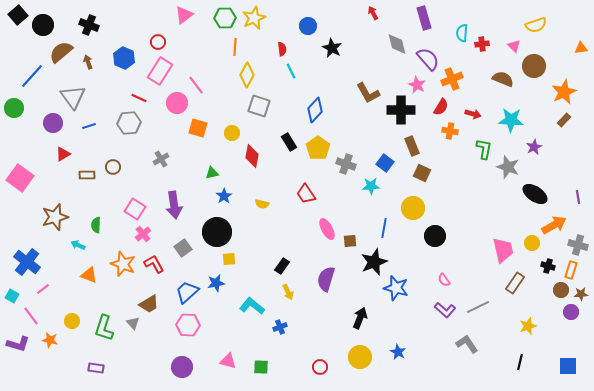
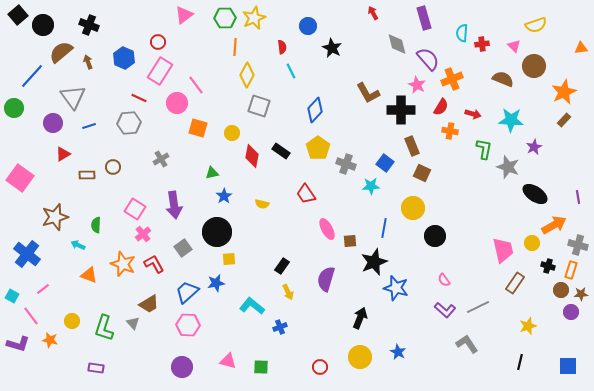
red semicircle at (282, 49): moved 2 px up
black rectangle at (289, 142): moved 8 px left, 9 px down; rotated 24 degrees counterclockwise
blue cross at (27, 262): moved 8 px up
